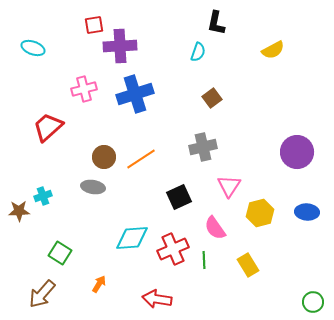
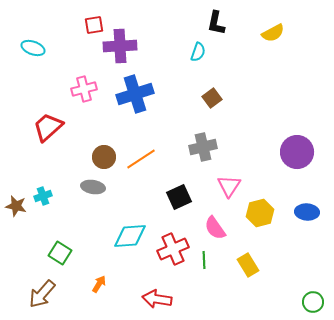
yellow semicircle: moved 17 px up
brown star: moved 3 px left, 5 px up; rotated 15 degrees clockwise
cyan diamond: moved 2 px left, 2 px up
